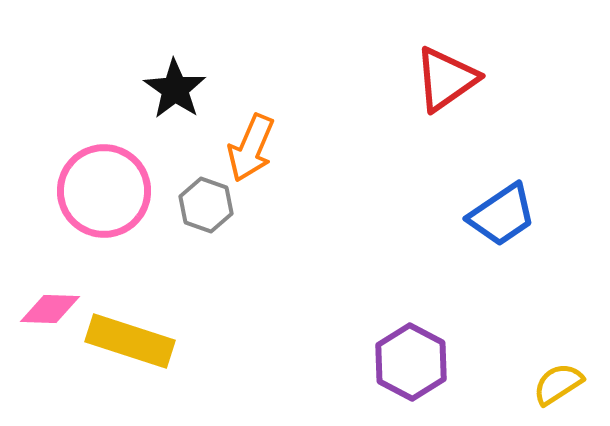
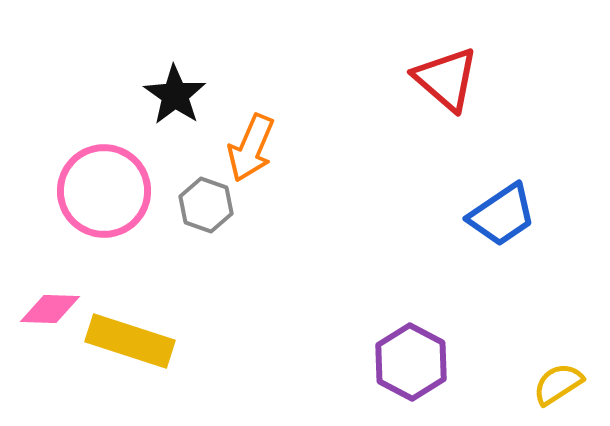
red triangle: rotated 44 degrees counterclockwise
black star: moved 6 px down
